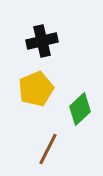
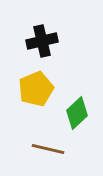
green diamond: moved 3 px left, 4 px down
brown line: rotated 76 degrees clockwise
